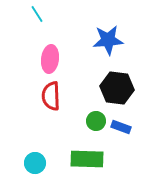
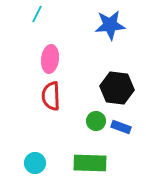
cyan line: rotated 60 degrees clockwise
blue star: moved 2 px right, 15 px up
green rectangle: moved 3 px right, 4 px down
